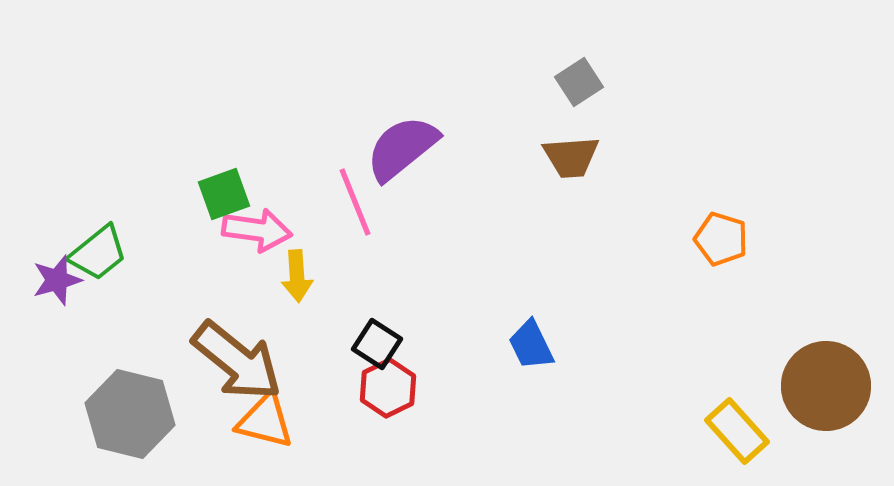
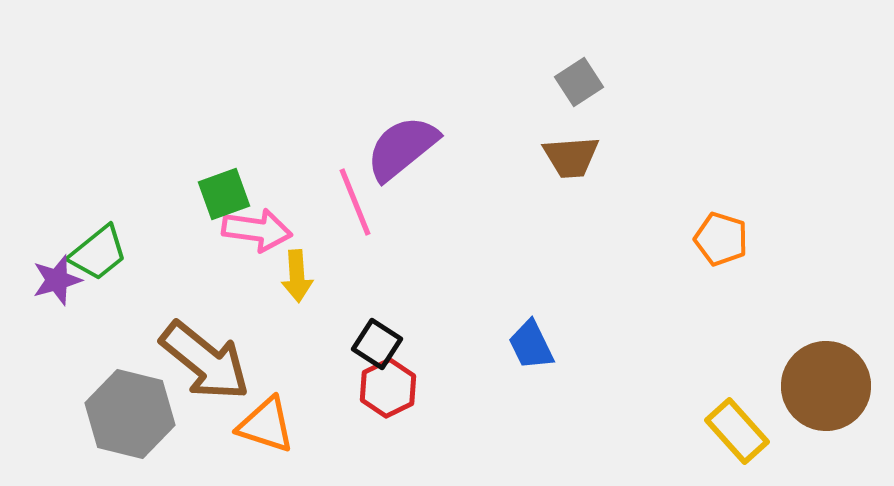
brown arrow: moved 32 px left
orange triangle: moved 1 px right, 4 px down; rotated 4 degrees clockwise
